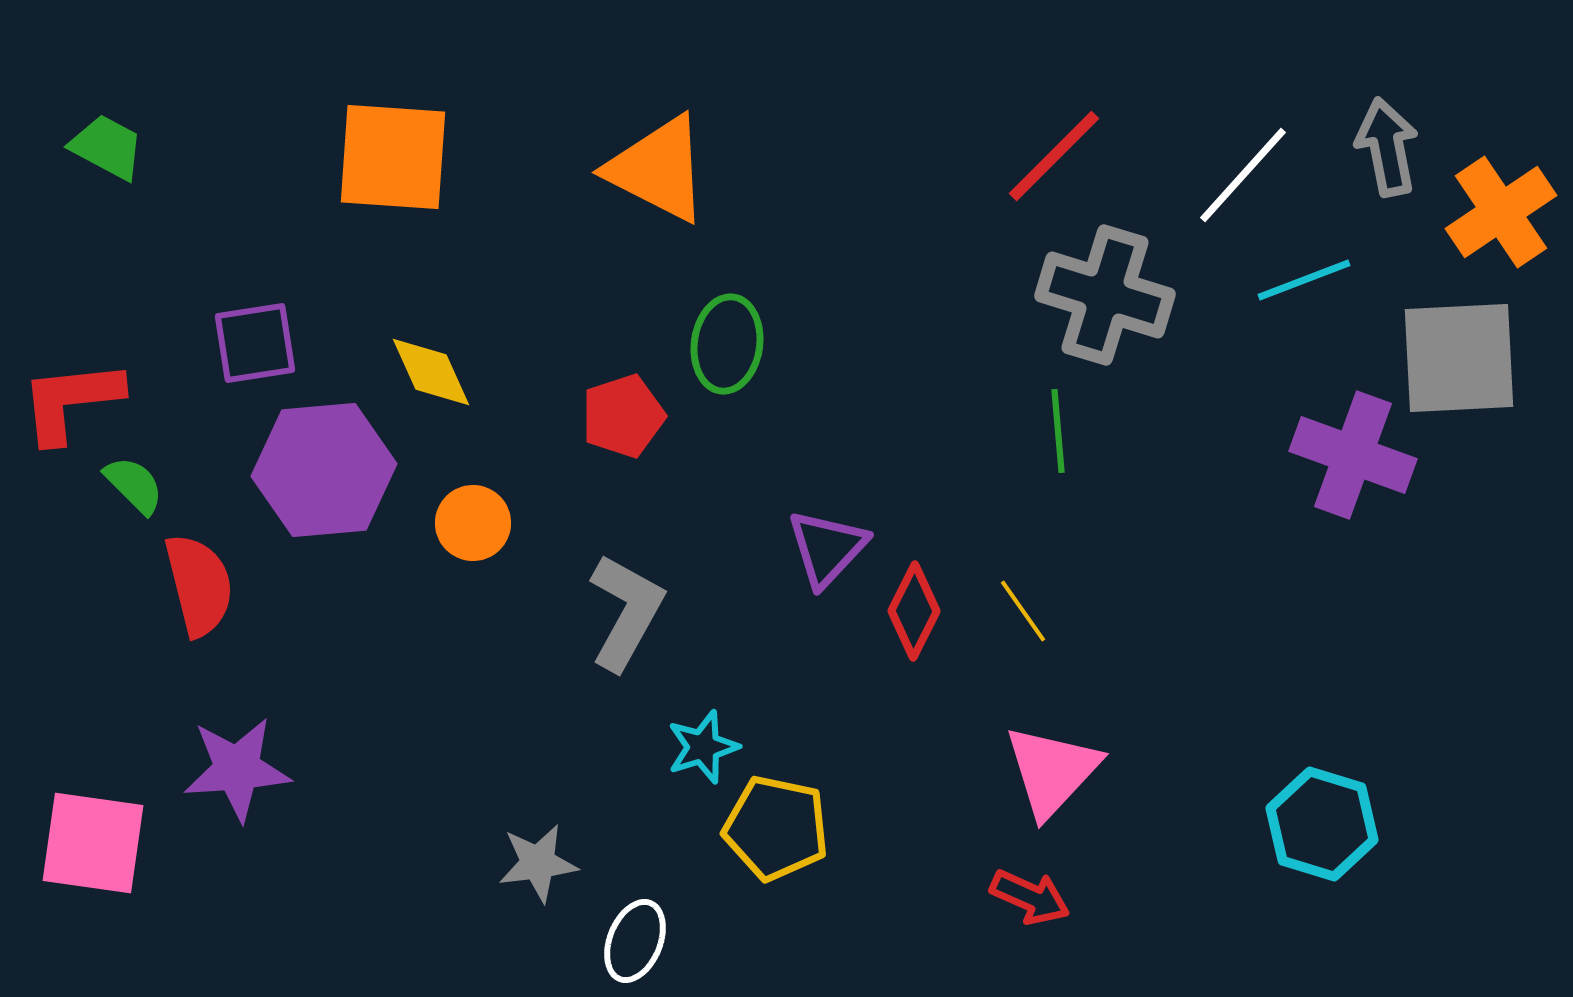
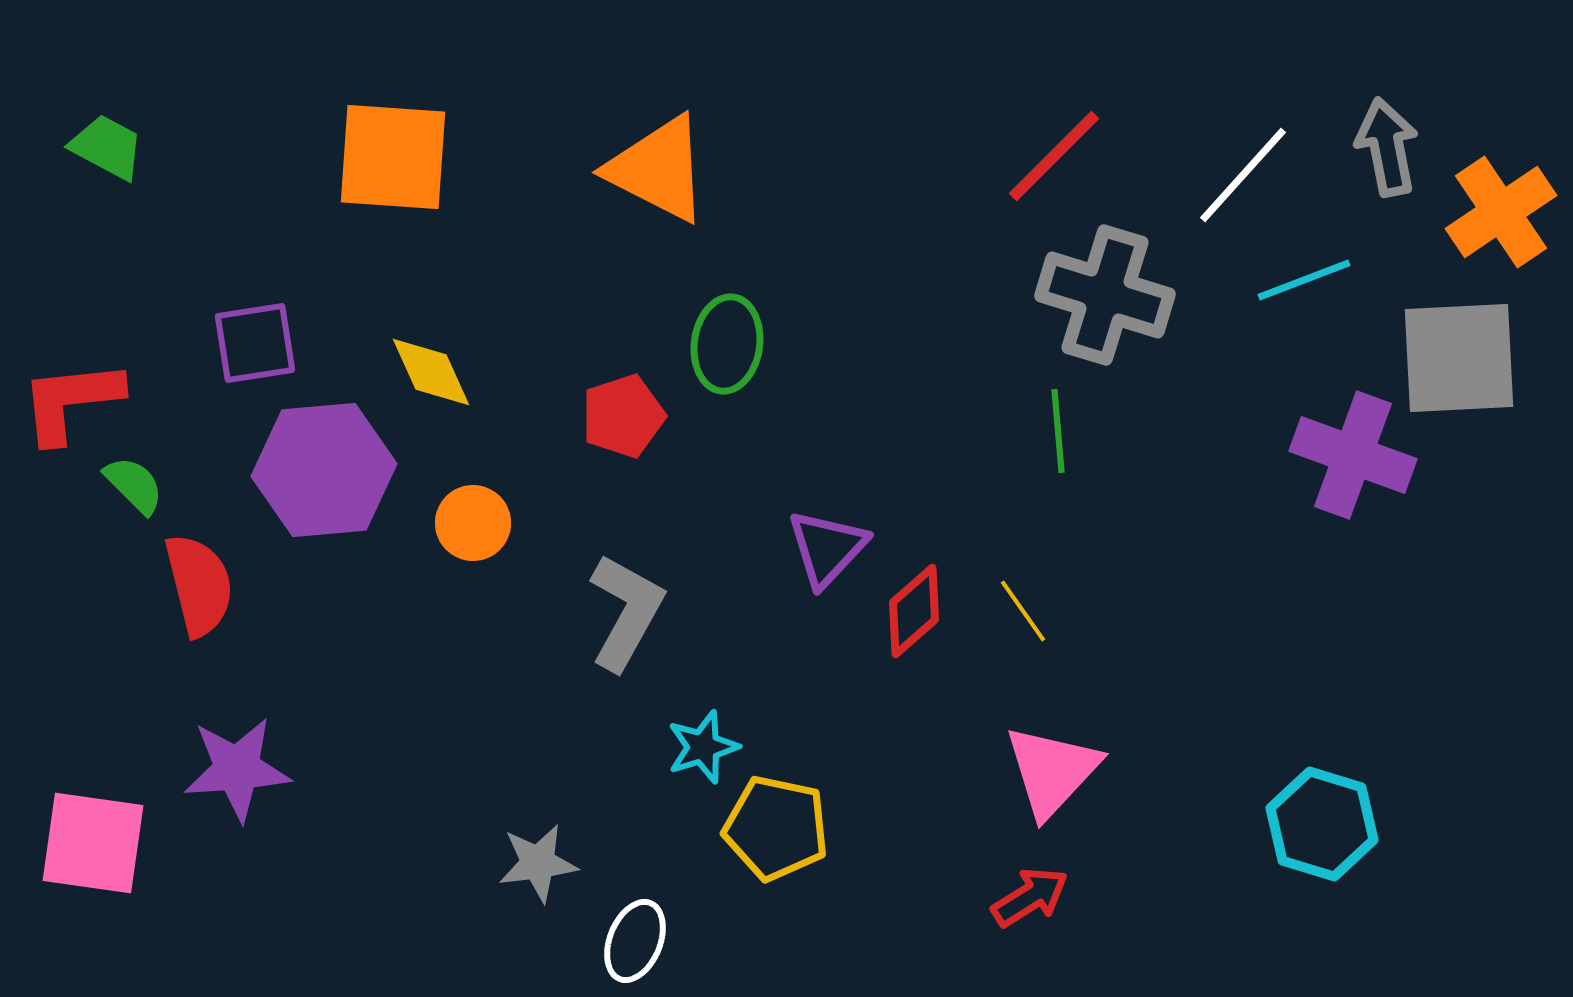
red diamond: rotated 22 degrees clockwise
red arrow: rotated 56 degrees counterclockwise
